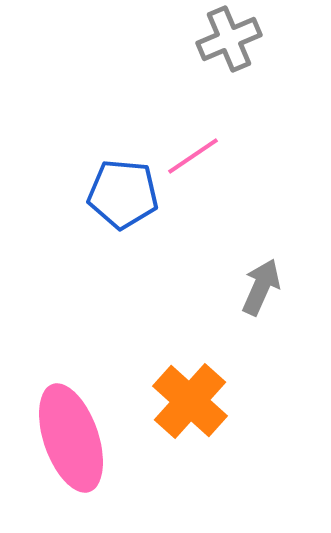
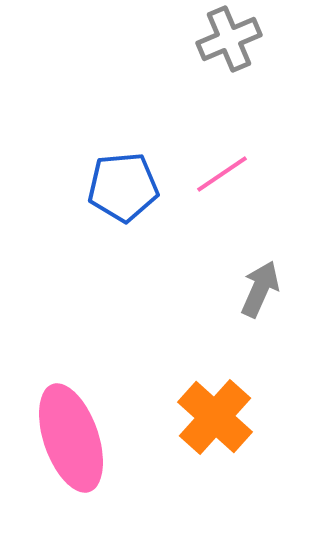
pink line: moved 29 px right, 18 px down
blue pentagon: moved 7 px up; rotated 10 degrees counterclockwise
gray arrow: moved 1 px left, 2 px down
orange cross: moved 25 px right, 16 px down
